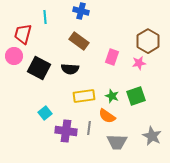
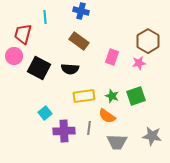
purple cross: moved 2 px left; rotated 10 degrees counterclockwise
gray star: rotated 18 degrees counterclockwise
